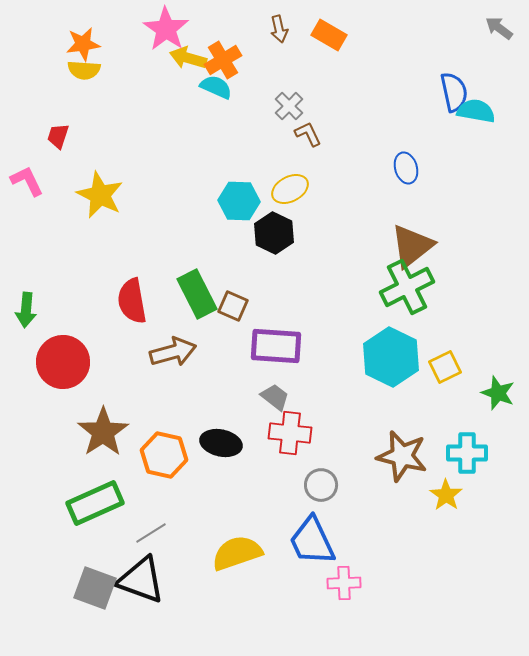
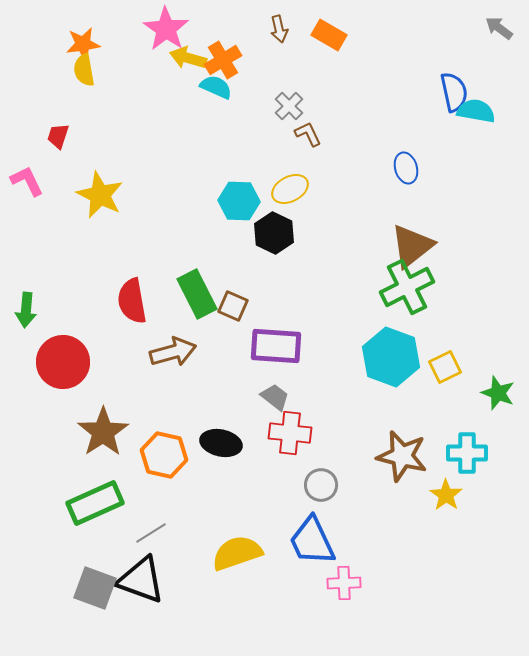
yellow semicircle at (84, 70): rotated 76 degrees clockwise
cyan hexagon at (391, 357): rotated 6 degrees counterclockwise
